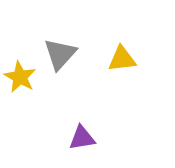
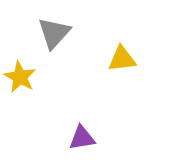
gray triangle: moved 6 px left, 21 px up
